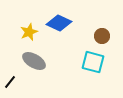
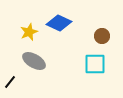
cyan square: moved 2 px right, 2 px down; rotated 15 degrees counterclockwise
